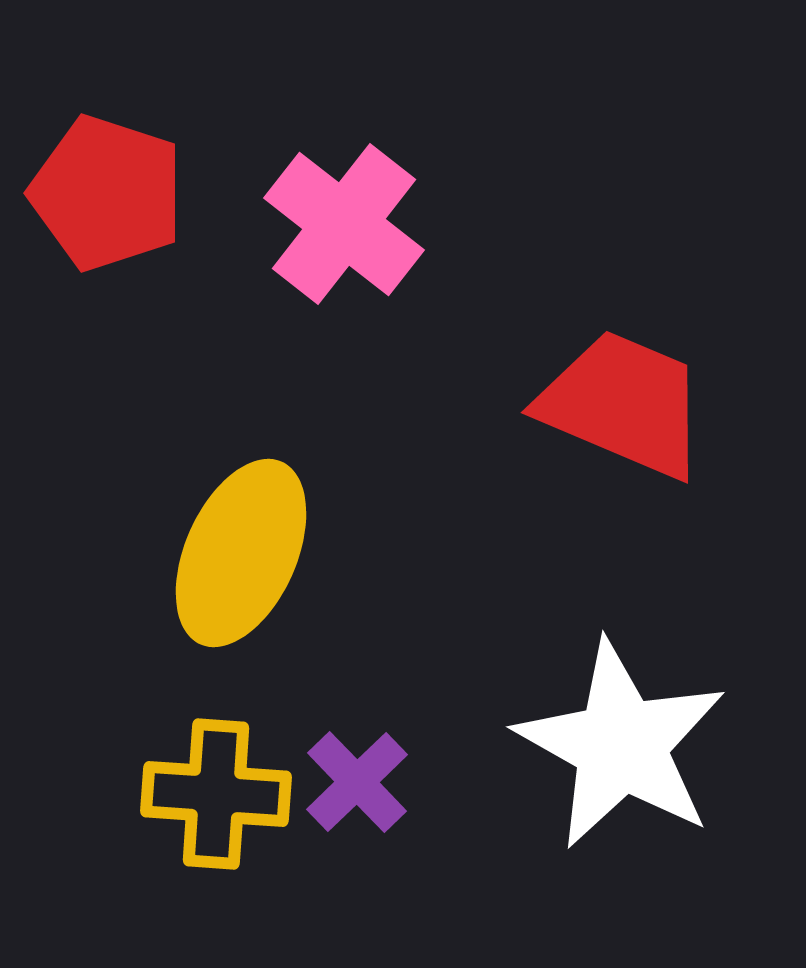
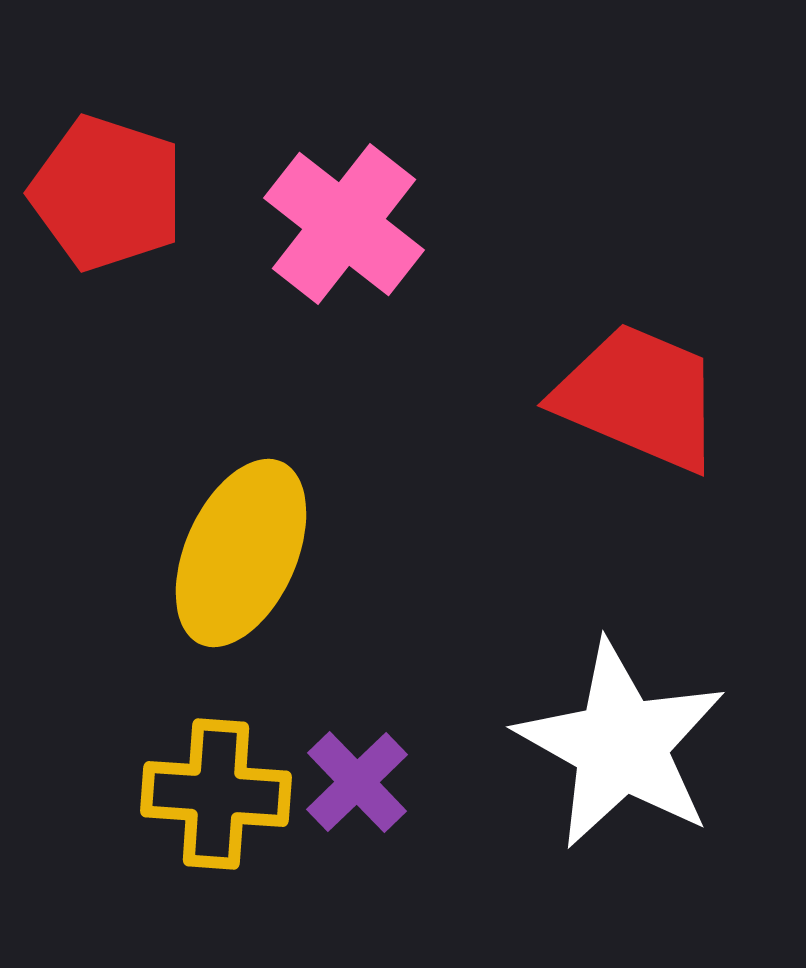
red trapezoid: moved 16 px right, 7 px up
